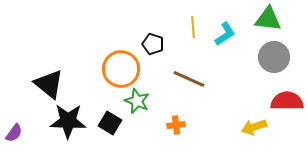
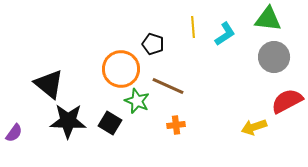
brown line: moved 21 px left, 7 px down
red semicircle: rotated 28 degrees counterclockwise
